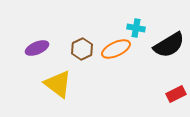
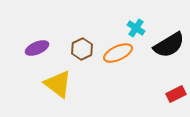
cyan cross: rotated 24 degrees clockwise
orange ellipse: moved 2 px right, 4 px down
